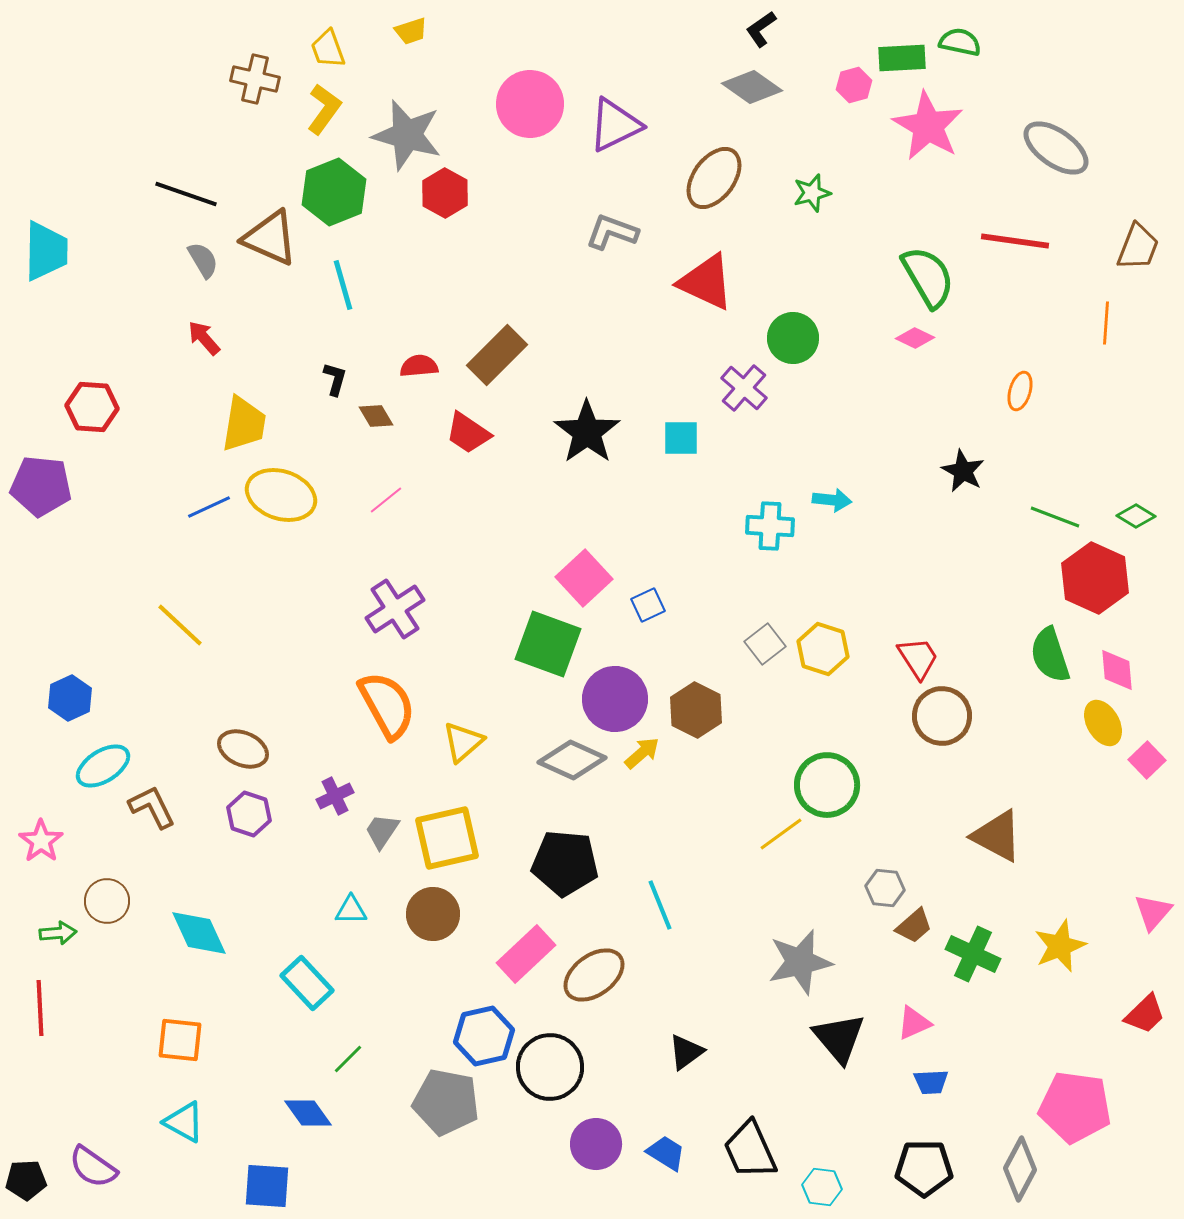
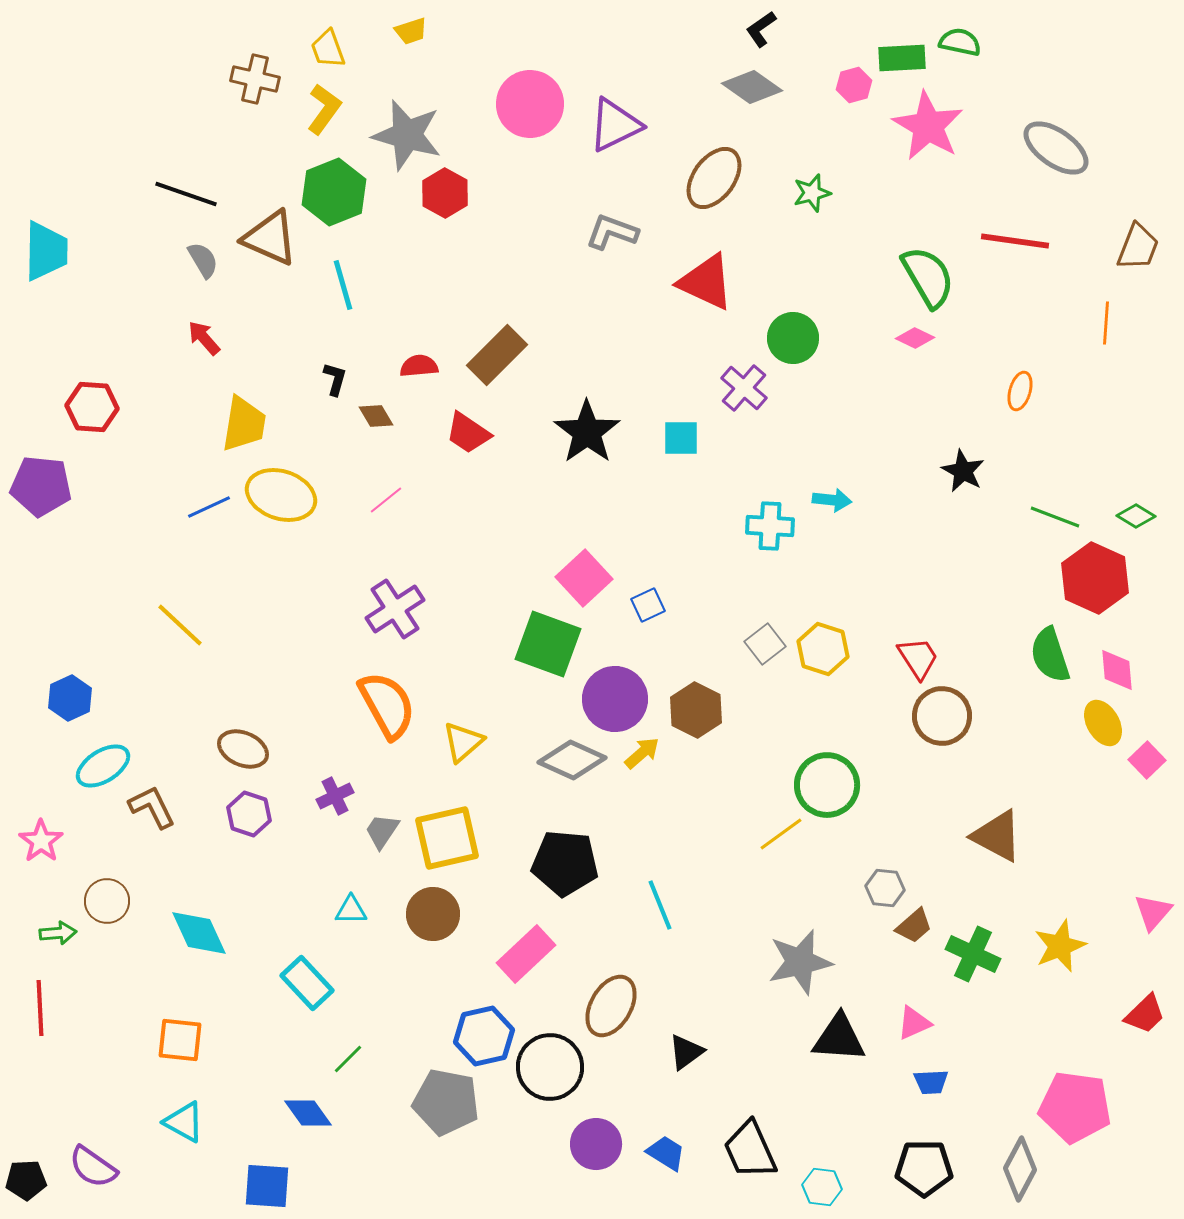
brown ellipse at (594, 975): moved 17 px right, 31 px down; rotated 24 degrees counterclockwise
black triangle at (839, 1038): rotated 46 degrees counterclockwise
